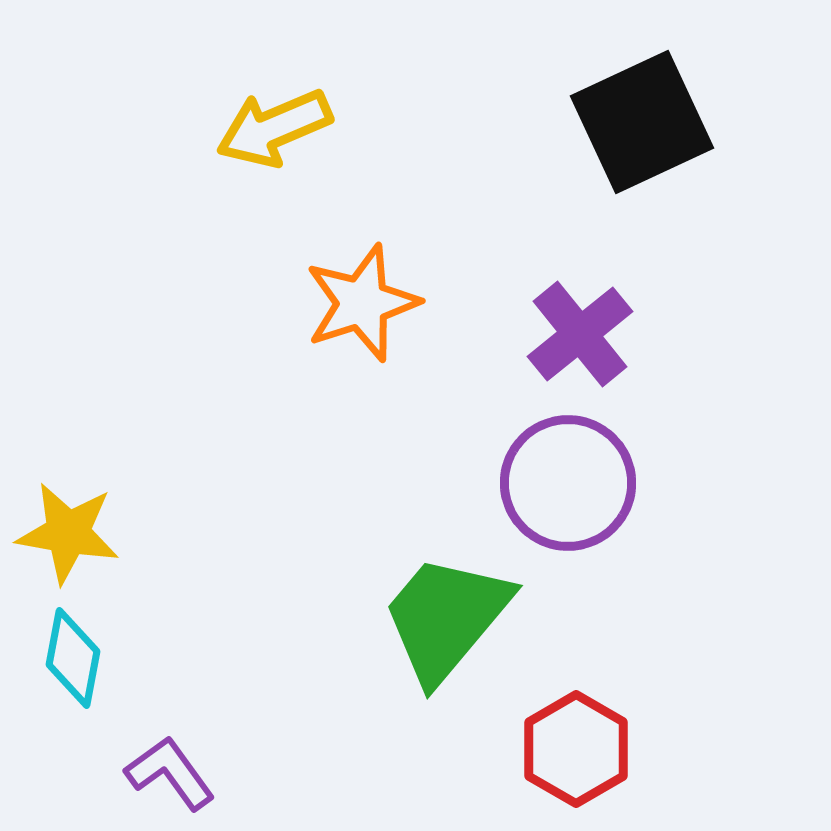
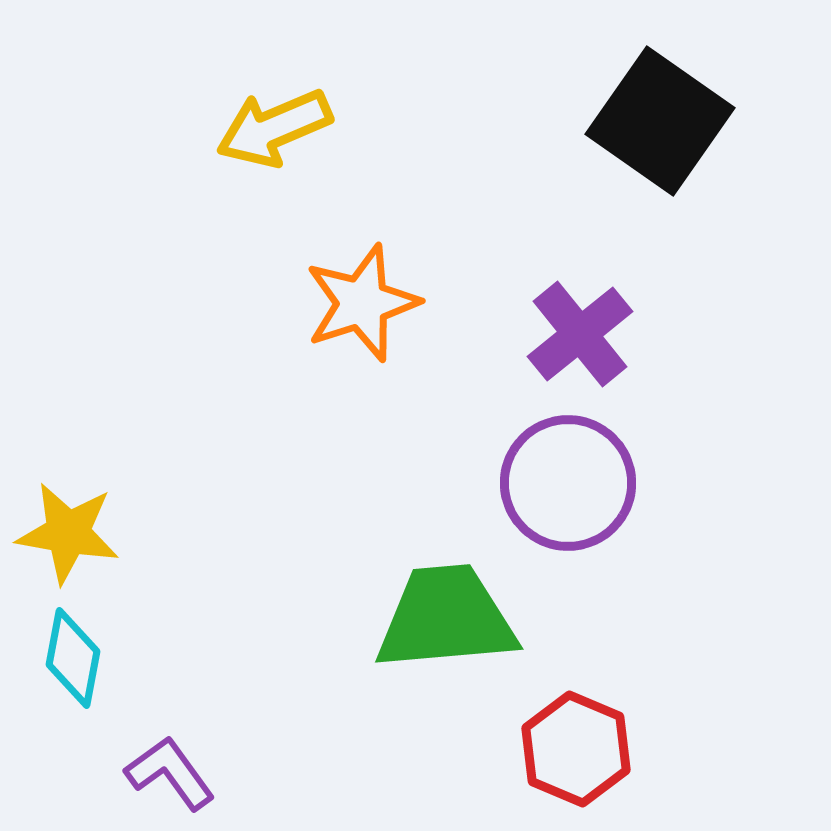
black square: moved 18 px right, 1 px up; rotated 30 degrees counterclockwise
green trapezoid: rotated 45 degrees clockwise
red hexagon: rotated 7 degrees counterclockwise
